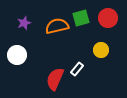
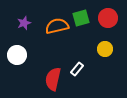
yellow circle: moved 4 px right, 1 px up
red semicircle: moved 2 px left; rotated 10 degrees counterclockwise
